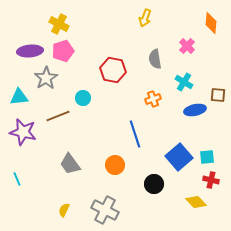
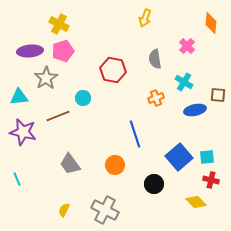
orange cross: moved 3 px right, 1 px up
